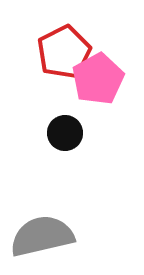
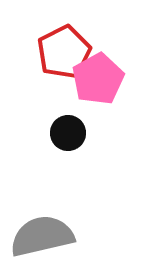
black circle: moved 3 px right
